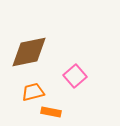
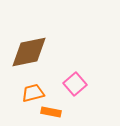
pink square: moved 8 px down
orange trapezoid: moved 1 px down
